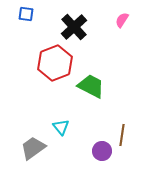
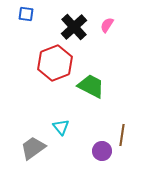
pink semicircle: moved 15 px left, 5 px down
